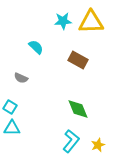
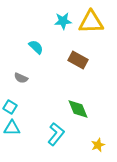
cyan L-shape: moved 15 px left, 7 px up
